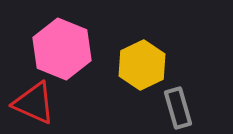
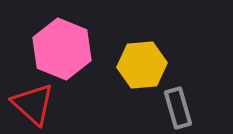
yellow hexagon: rotated 21 degrees clockwise
red triangle: moved 1 px left, 1 px down; rotated 18 degrees clockwise
